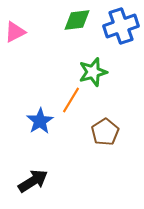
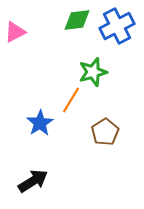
blue cross: moved 4 px left; rotated 8 degrees counterclockwise
blue star: moved 2 px down
